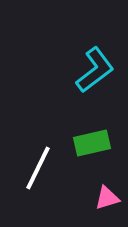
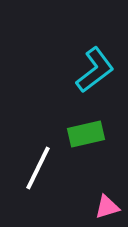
green rectangle: moved 6 px left, 9 px up
pink triangle: moved 9 px down
